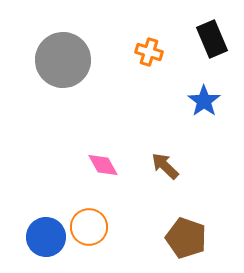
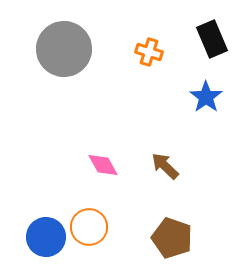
gray circle: moved 1 px right, 11 px up
blue star: moved 2 px right, 4 px up
brown pentagon: moved 14 px left
